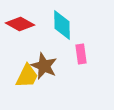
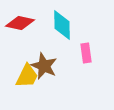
red diamond: moved 1 px up; rotated 16 degrees counterclockwise
pink rectangle: moved 5 px right, 1 px up
